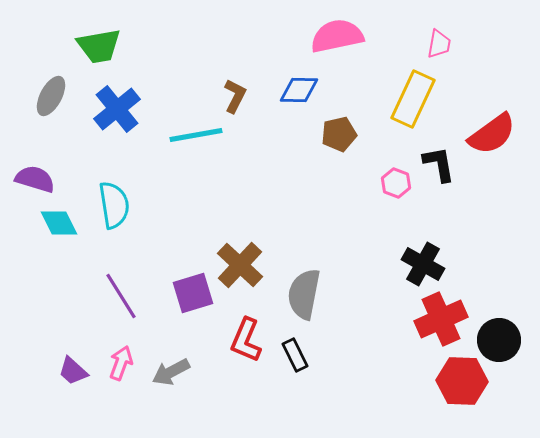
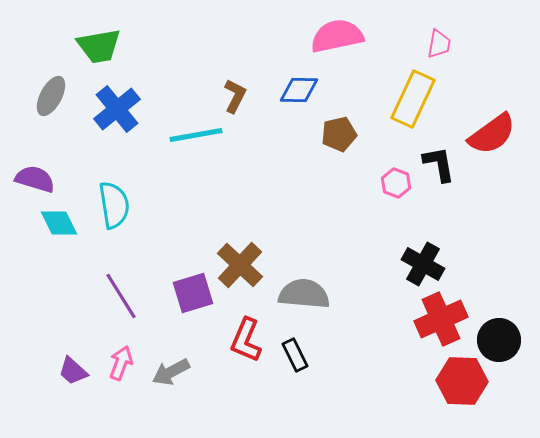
gray semicircle: rotated 84 degrees clockwise
